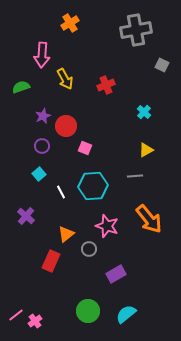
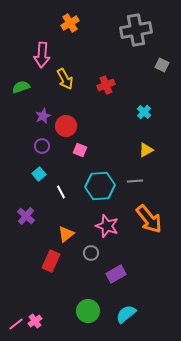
pink square: moved 5 px left, 2 px down
gray line: moved 5 px down
cyan hexagon: moved 7 px right
gray circle: moved 2 px right, 4 px down
pink line: moved 9 px down
